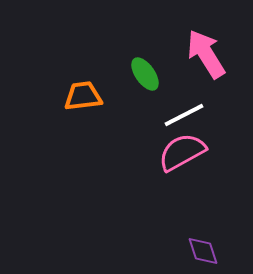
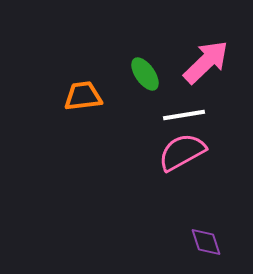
pink arrow: moved 8 px down; rotated 78 degrees clockwise
white line: rotated 18 degrees clockwise
purple diamond: moved 3 px right, 9 px up
